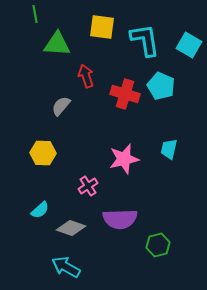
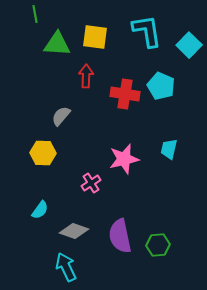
yellow square: moved 7 px left, 10 px down
cyan L-shape: moved 2 px right, 9 px up
cyan square: rotated 15 degrees clockwise
red arrow: rotated 20 degrees clockwise
red cross: rotated 8 degrees counterclockwise
gray semicircle: moved 10 px down
pink cross: moved 3 px right, 3 px up
cyan semicircle: rotated 12 degrees counterclockwise
purple semicircle: moved 17 px down; rotated 80 degrees clockwise
gray diamond: moved 3 px right, 3 px down
green hexagon: rotated 10 degrees clockwise
cyan arrow: rotated 36 degrees clockwise
